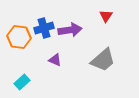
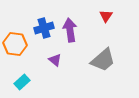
purple arrow: rotated 90 degrees counterclockwise
orange hexagon: moved 4 px left, 7 px down
purple triangle: rotated 16 degrees clockwise
